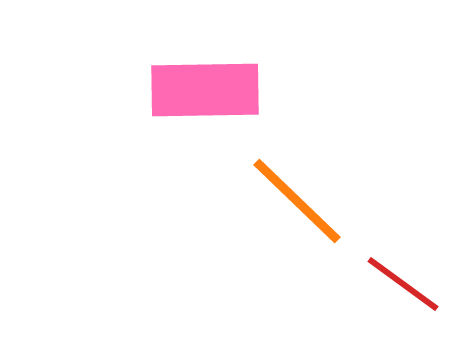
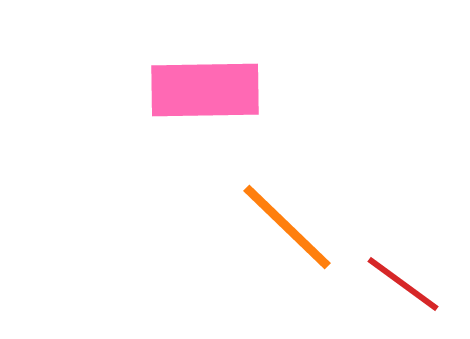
orange line: moved 10 px left, 26 px down
